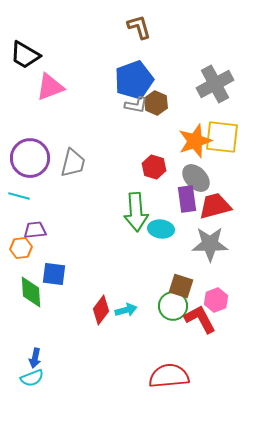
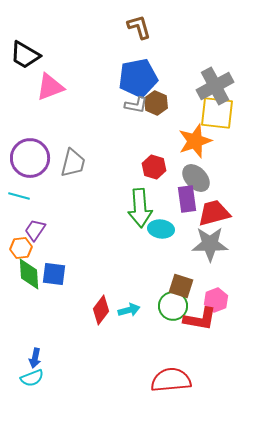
blue pentagon: moved 4 px right, 2 px up; rotated 9 degrees clockwise
gray cross: moved 2 px down
yellow square: moved 5 px left, 24 px up
red trapezoid: moved 1 px left, 7 px down
green arrow: moved 4 px right, 4 px up
purple trapezoid: rotated 50 degrees counterclockwise
green diamond: moved 2 px left, 18 px up
cyan arrow: moved 3 px right
red L-shape: rotated 128 degrees clockwise
red semicircle: moved 2 px right, 4 px down
